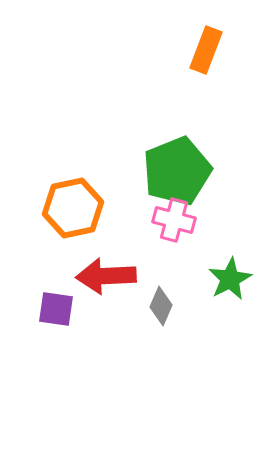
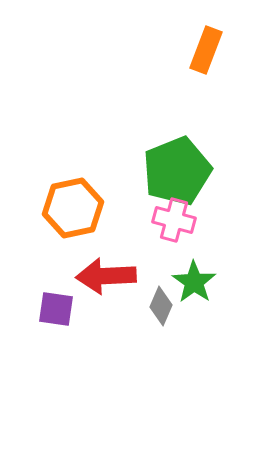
green star: moved 36 px left, 3 px down; rotated 9 degrees counterclockwise
